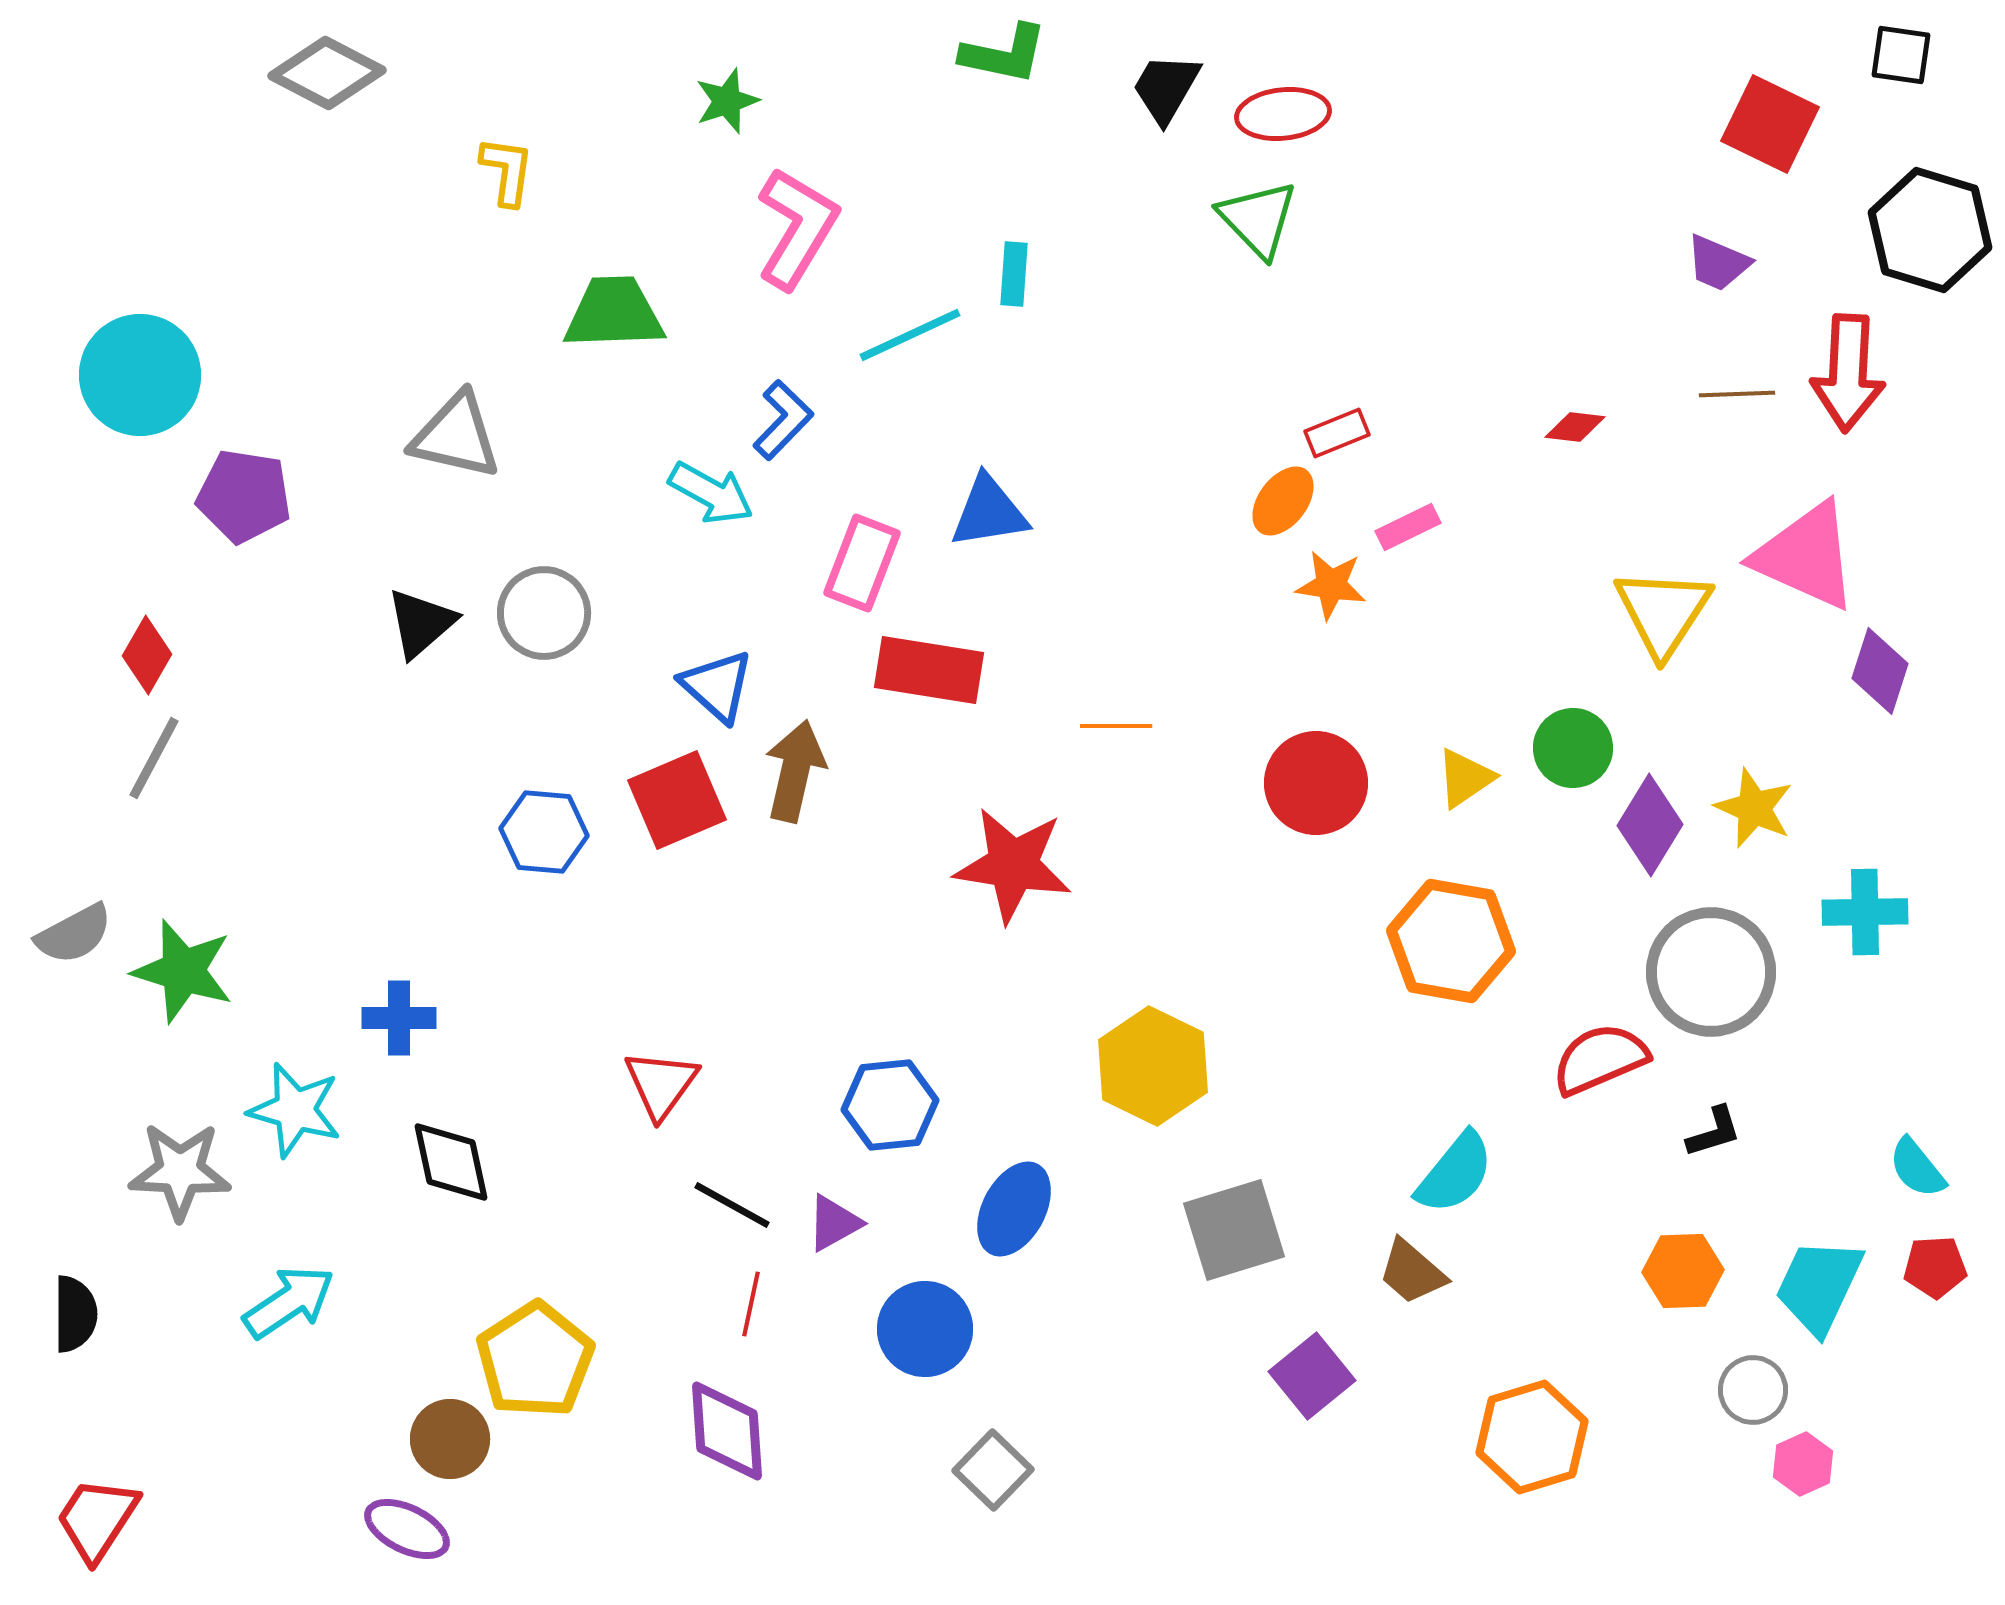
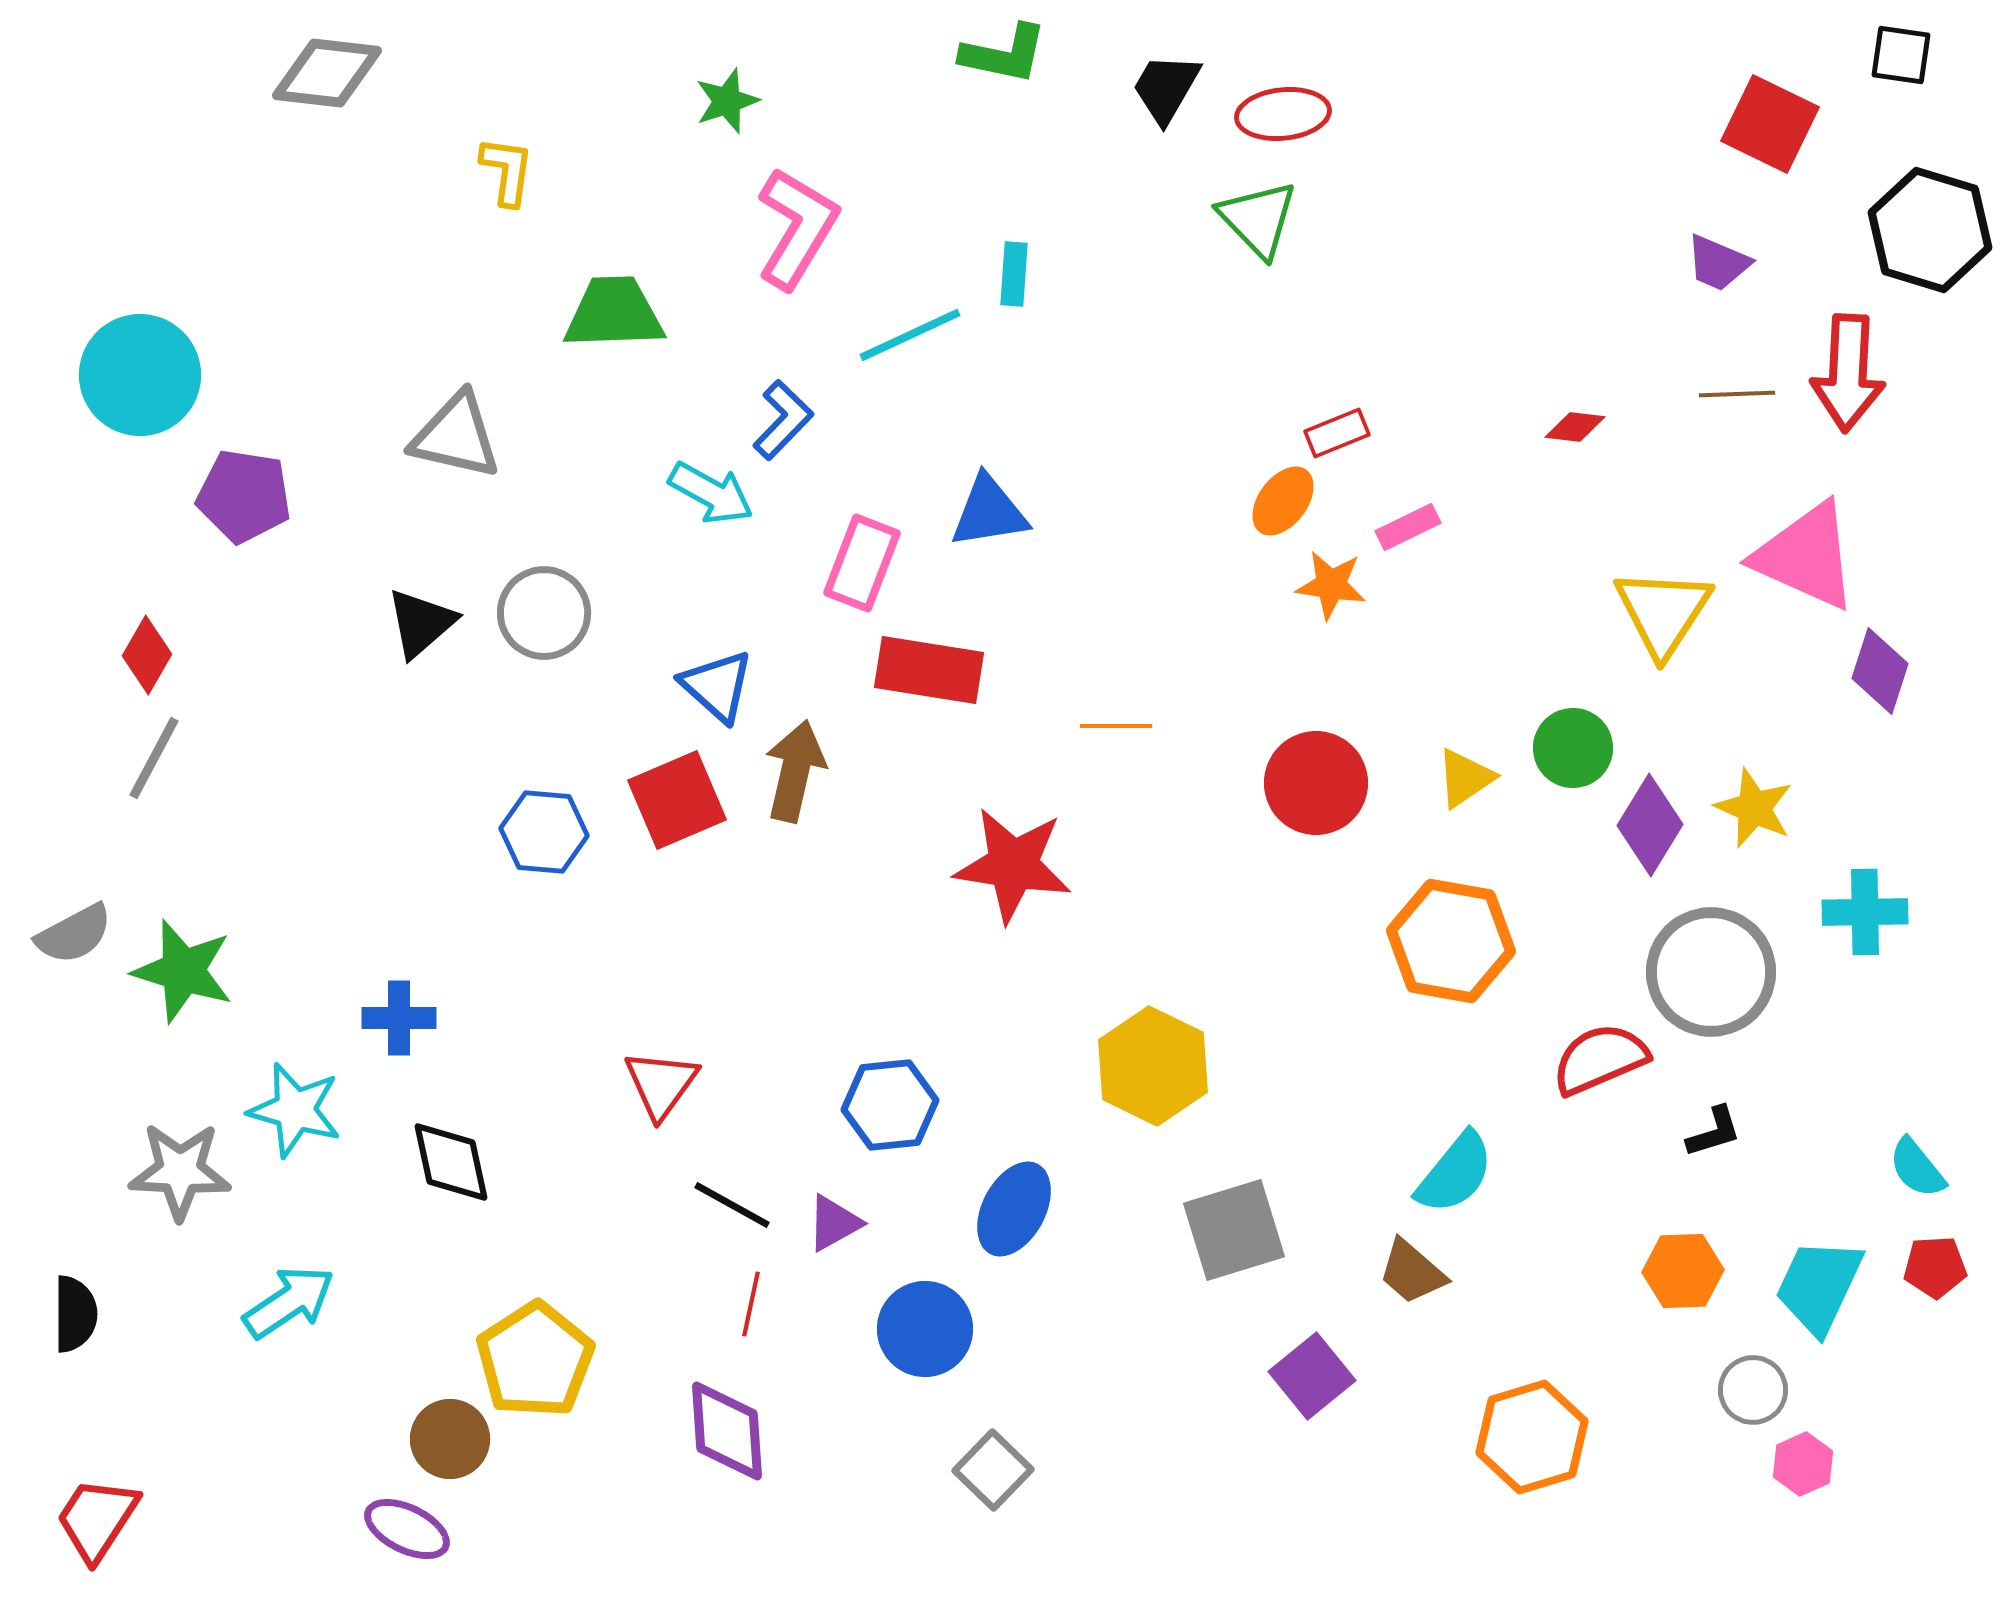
gray diamond at (327, 73): rotated 21 degrees counterclockwise
